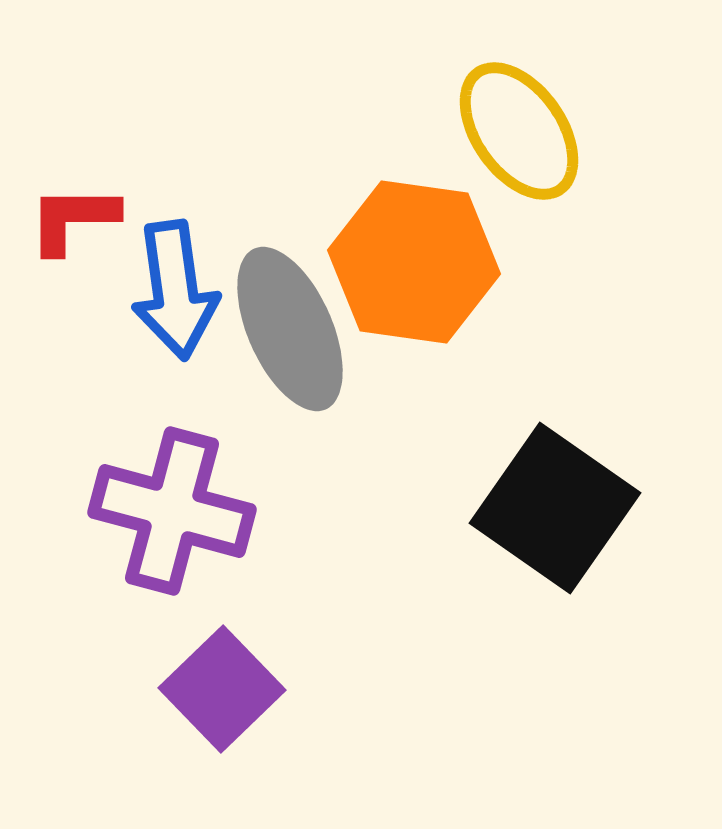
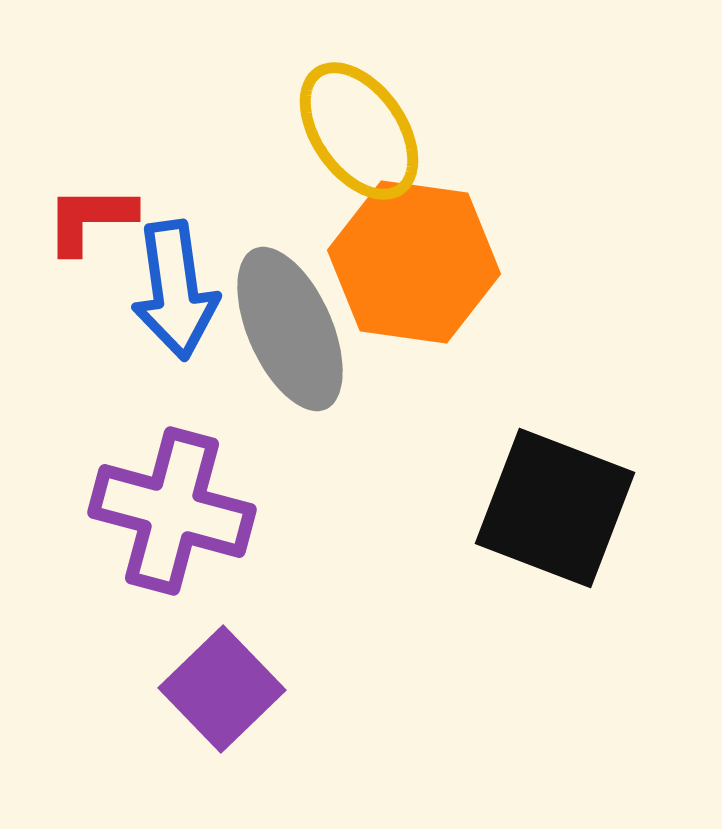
yellow ellipse: moved 160 px left
red L-shape: moved 17 px right
black square: rotated 14 degrees counterclockwise
